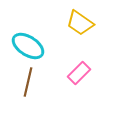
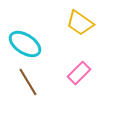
cyan ellipse: moved 3 px left, 2 px up
brown line: rotated 44 degrees counterclockwise
